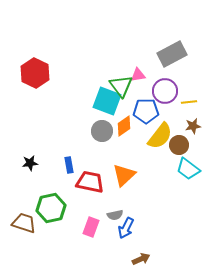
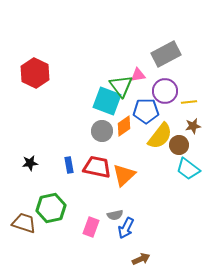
gray rectangle: moved 6 px left
red trapezoid: moved 7 px right, 15 px up
